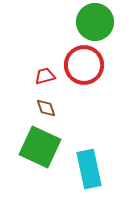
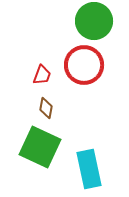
green circle: moved 1 px left, 1 px up
red trapezoid: moved 3 px left, 1 px up; rotated 125 degrees clockwise
brown diamond: rotated 30 degrees clockwise
